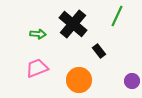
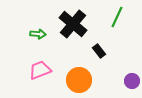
green line: moved 1 px down
pink trapezoid: moved 3 px right, 2 px down
